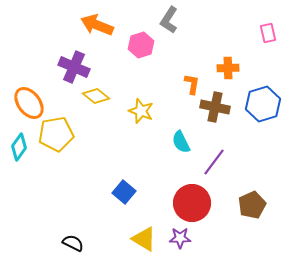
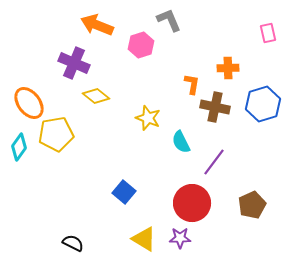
gray L-shape: rotated 124 degrees clockwise
purple cross: moved 4 px up
yellow star: moved 7 px right, 7 px down
